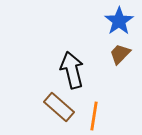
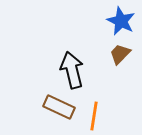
blue star: moved 2 px right; rotated 12 degrees counterclockwise
brown rectangle: rotated 16 degrees counterclockwise
